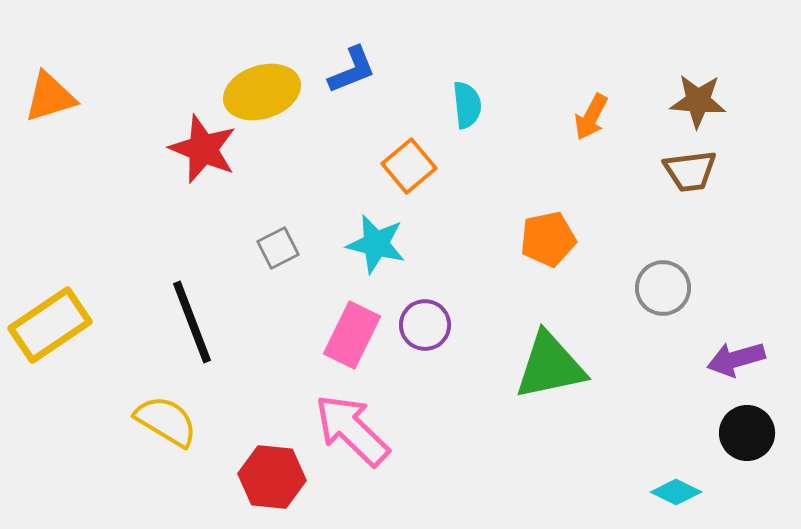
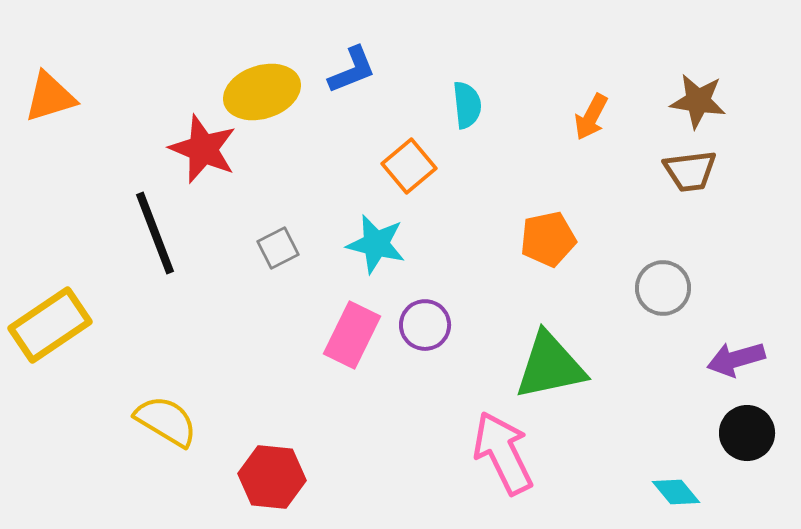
brown star: rotated 4 degrees clockwise
black line: moved 37 px left, 89 px up
pink arrow: moved 151 px right, 23 px down; rotated 20 degrees clockwise
cyan diamond: rotated 24 degrees clockwise
